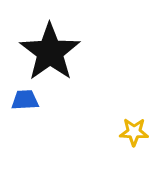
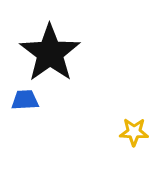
black star: moved 1 px down
